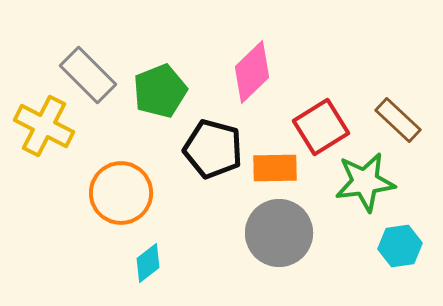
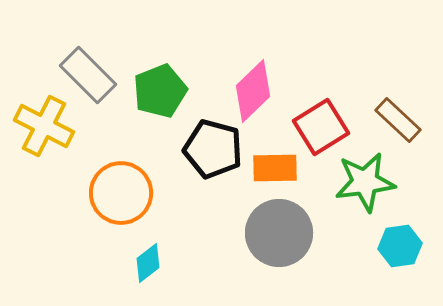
pink diamond: moved 1 px right, 19 px down
